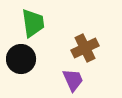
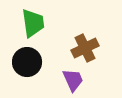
black circle: moved 6 px right, 3 px down
